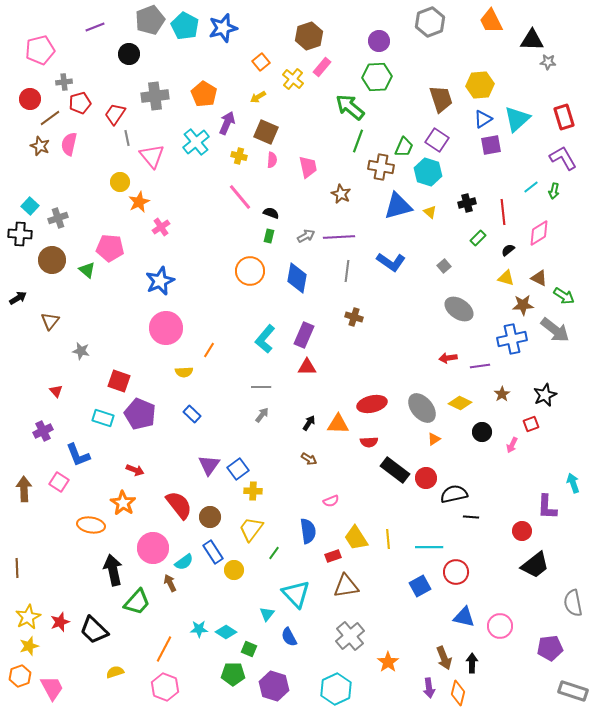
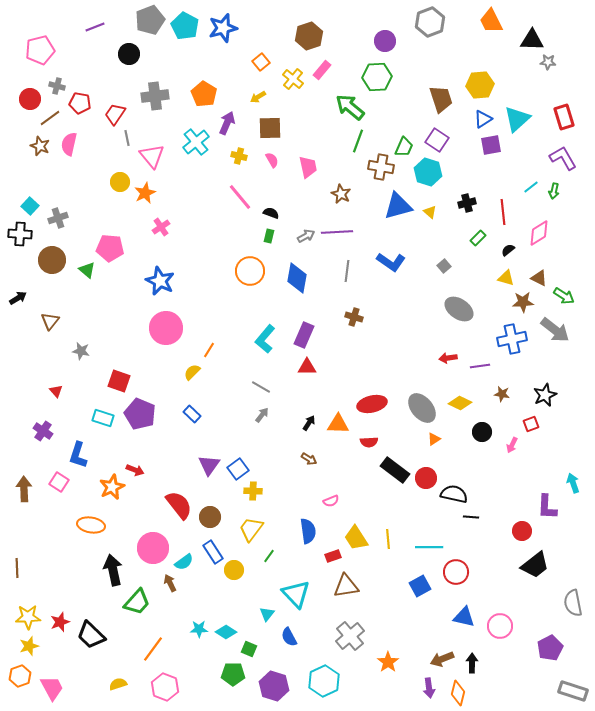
purple circle at (379, 41): moved 6 px right
pink rectangle at (322, 67): moved 3 px down
gray cross at (64, 82): moved 7 px left, 4 px down; rotated 21 degrees clockwise
red pentagon at (80, 103): rotated 25 degrees clockwise
brown square at (266, 132): moved 4 px right, 4 px up; rotated 25 degrees counterclockwise
pink semicircle at (272, 160): rotated 35 degrees counterclockwise
orange star at (139, 202): moved 6 px right, 9 px up
purple line at (339, 237): moved 2 px left, 5 px up
blue star at (160, 281): rotated 24 degrees counterclockwise
brown star at (523, 305): moved 3 px up
yellow semicircle at (184, 372): moved 8 px right; rotated 138 degrees clockwise
gray line at (261, 387): rotated 30 degrees clockwise
brown star at (502, 394): rotated 28 degrees counterclockwise
purple cross at (43, 431): rotated 30 degrees counterclockwise
blue L-shape at (78, 455): rotated 40 degrees clockwise
black semicircle at (454, 494): rotated 24 degrees clockwise
orange star at (123, 503): moved 11 px left, 16 px up; rotated 15 degrees clockwise
green line at (274, 553): moved 5 px left, 3 px down
yellow star at (28, 617): rotated 25 degrees clockwise
black trapezoid at (94, 630): moved 3 px left, 5 px down
purple pentagon at (550, 648): rotated 20 degrees counterclockwise
orange line at (164, 649): moved 11 px left; rotated 8 degrees clockwise
brown arrow at (444, 658): moved 2 px left, 1 px down; rotated 90 degrees clockwise
yellow semicircle at (115, 672): moved 3 px right, 12 px down
cyan hexagon at (336, 689): moved 12 px left, 8 px up
